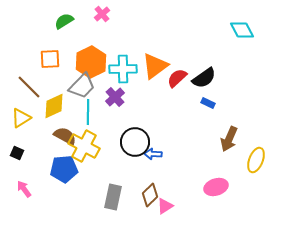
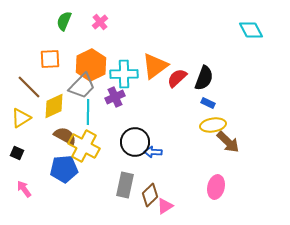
pink cross: moved 2 px left, 8 px down
green semicircle: rotated 36 degrees counterclockwise
cyan diamond: moved 9 px right
orange hexagon: moved 3 px down
cyan cross: moved 1 px right, 5 px down
black semicircle: rotated 35 degrees counterclockwise
purple cross: rotated 18 degrees clockwise
brown arrow: moved 1 px left, 3 px down; rotated 70 degrees counterclockwise
blue arrow: moved 2 px up
yellow ellipse: moved 43 px left, 35 px up; rotated 60 degrees clockwise
pink ellipse: rotated 60 degrees counterclockwise
gray rectangle: moved 12 px right, 12 px up
